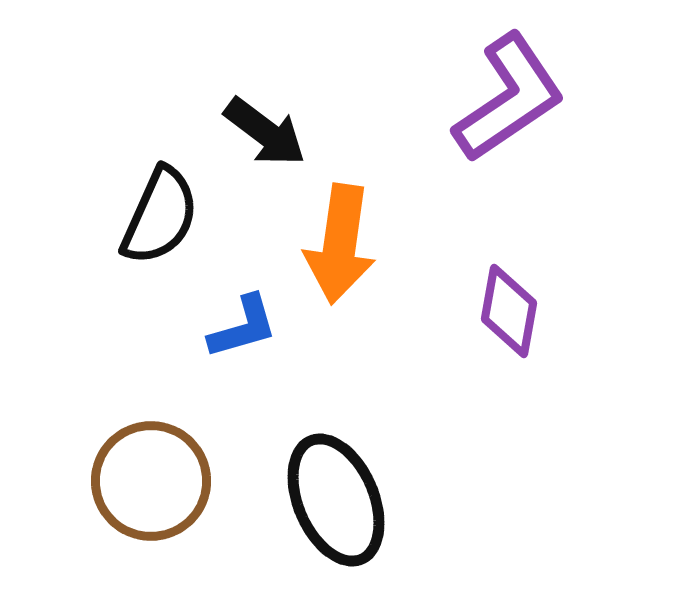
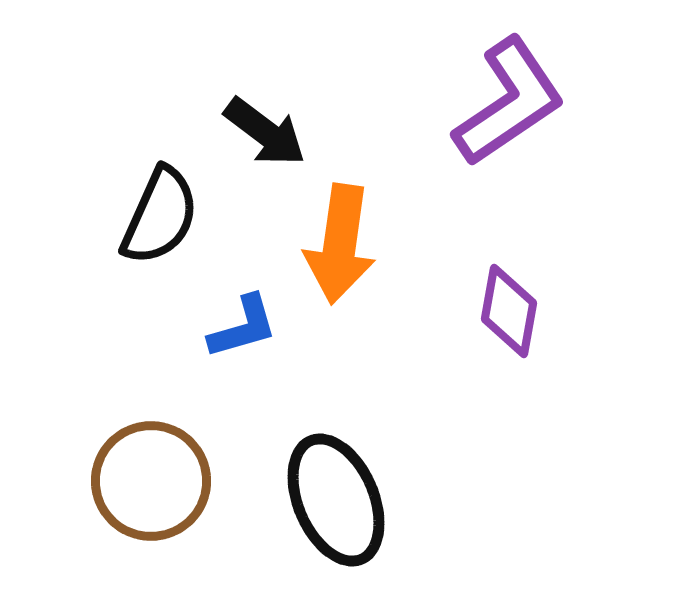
purple L-shape: moved 4 px down
